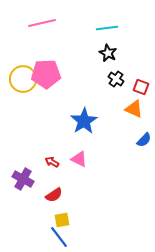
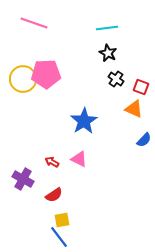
pink line: moved 8 px left; rotated 32 degrees clockwise
